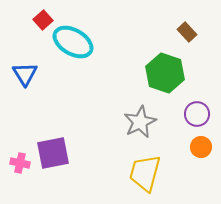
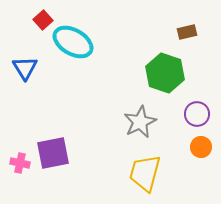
brown rectangle: rotated 60 degrees counterclockwise
blue triangle: moved 6 px up
